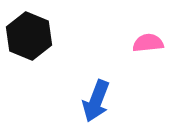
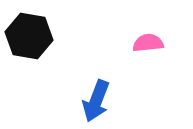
black hexagon: rotated 12 degrees counterclockwise
